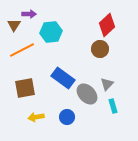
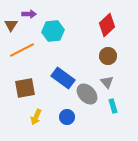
brown triangle: moved 3 px left
cyan hexagon: moved 2 px right, 1 px up
brown circle: moved 8 px right, 7 px down
gray triangle: moved 2 px up; rotated 24 degrees counterclockwise
yellow arrow: rotated 56 degrees counterclockwise
